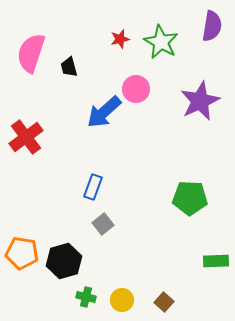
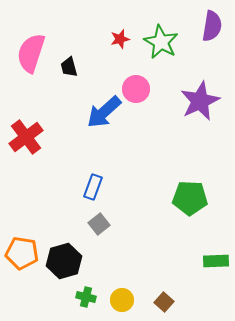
gray square: moved 4 px left
